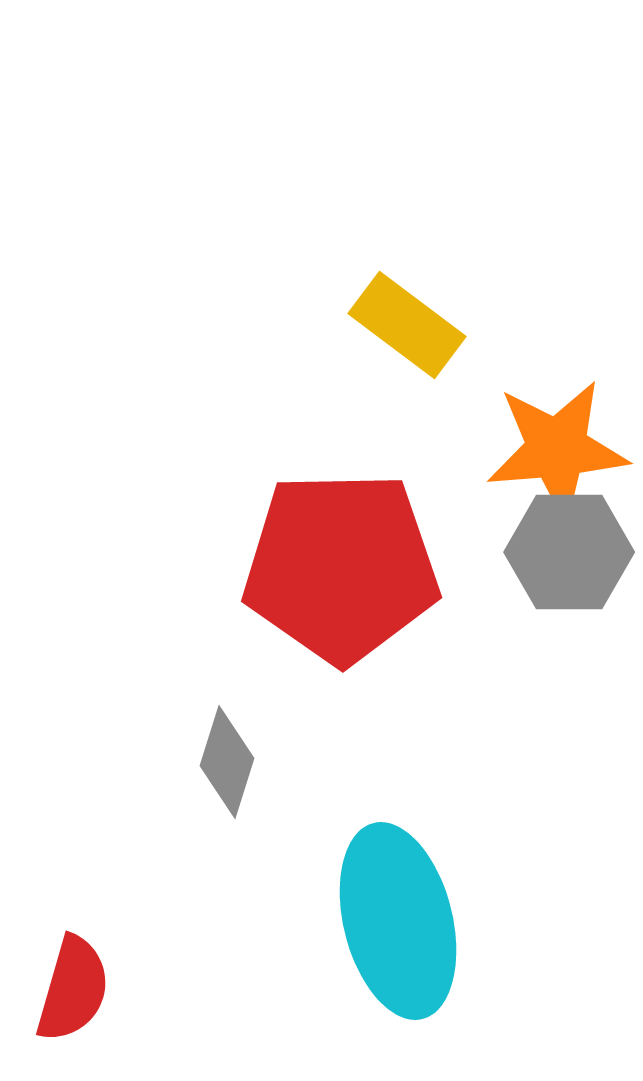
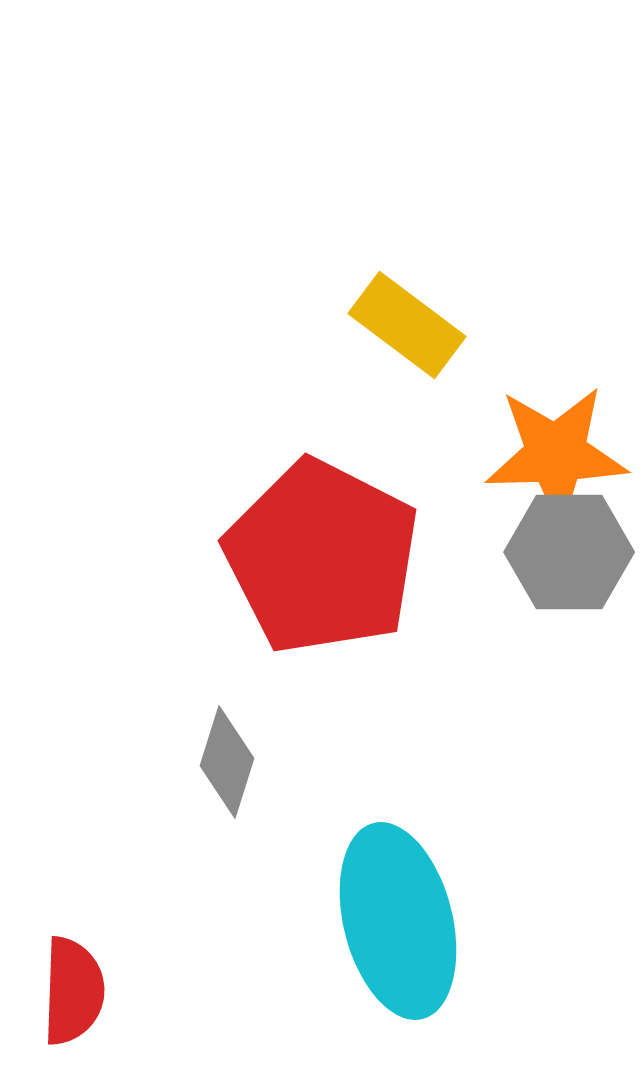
orange star: moved 1 px left, 5 px down; rotated 3 degrees clockwise
red pentagon: moved 19 px left, 10 px up; rotated 28 degrees clockwise
red semicircle: moved 2 px down; rotated 14 degrees counterclockwise
